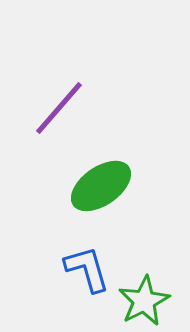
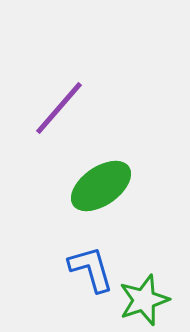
blue L-shape: moved 4 px right
green star: moved 1 px up; rotated 9 degrees clockwise
